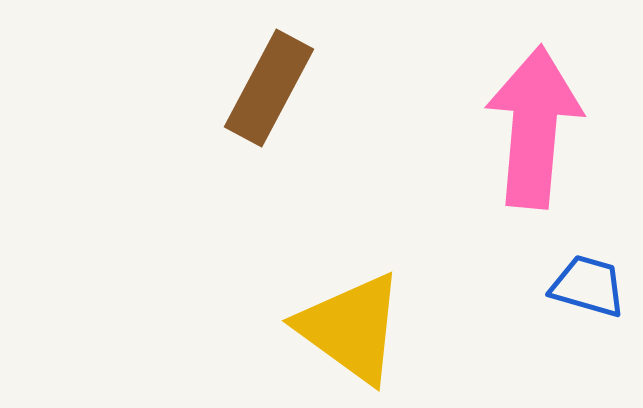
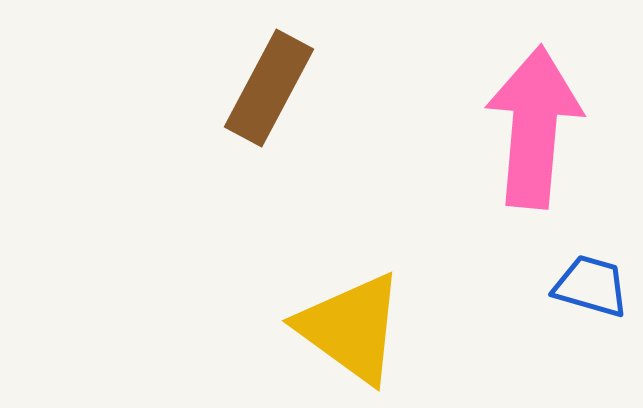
blue trapezoid: moved 3 px right
